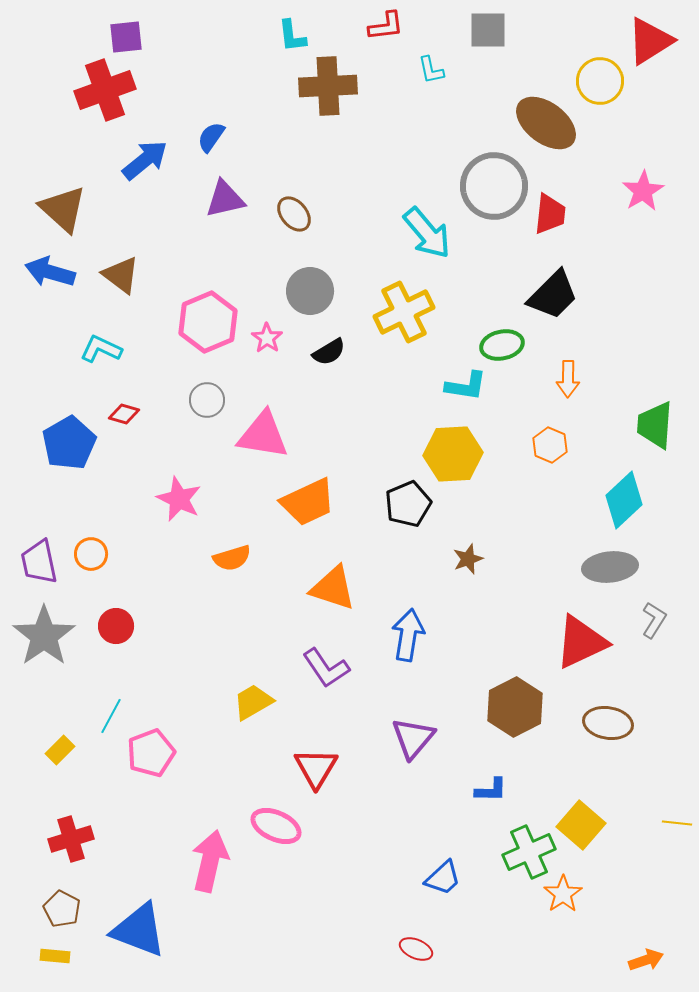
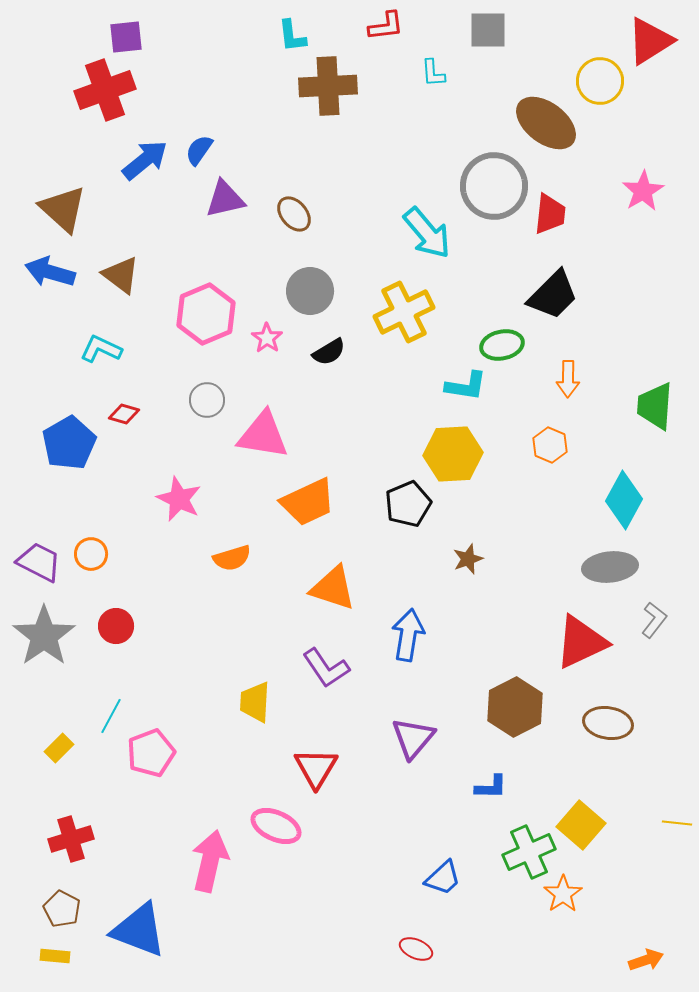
cyan L-shape at (431, 70): moved 2 px right, 3 px down; rotated 8 degrees clockwise
blue semicircle at (211, 137): moved 12 px left, 13 px down
pink hexagon at (208, 322): moved 2 px left, 8 px up
green trapezoid at (655, 425): moved 19 px up
cyan diamond at (624, 500): rotated 18 degrees counterclockwise
purple trapezoid at (39, 562): rotated 129 degrees clockwise
gray L-shape at (654, 620): rotated 6 degrees clockwise
yellow trapezoid at (253, 702): moved 2 px right; rotated 57 degrees counterclockwise
yellow rectangle at (60, 750): moved 1 px left, 2 px up
blue L-shape at (491, 790): moved 3 px up
